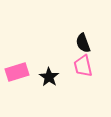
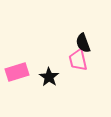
pink trapezoid: moved 5 px left, 6 px up
